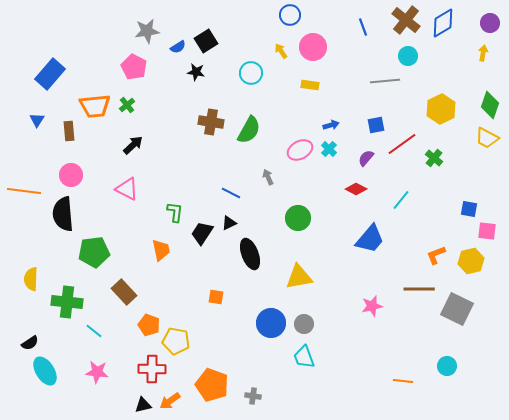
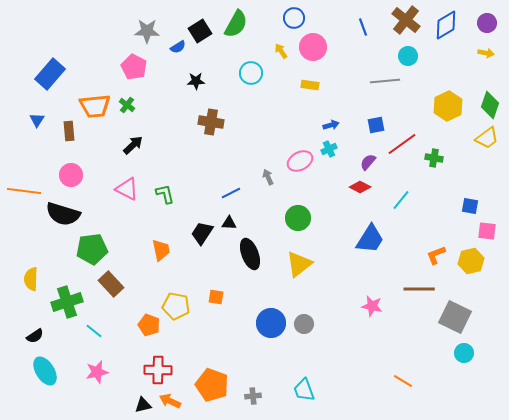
blue circle at (290, 15): moved 4 px right, 3 px down
blue diamond at (443, 23): moved 3 px right, 2 px down
purple circle at (490, 23): moved 3 px left
gray star at (147, 31): rotated 10 degrees clockwise
black square at (206, 41): moved 6 px left, 10 px up
yellow arrow at (483, 53): moved 3 px right; rotated 91 degrees clockwise
black star at (196, 72): moved 9 px down; rotated 12 degrees counterclockwise
green cross at (127, 105): rotated 14 degrees counterclockwise
yellow hexagon at (441, 109): moved 7 px right, 3 px up
green semicircle at (249, 130): moved 13 px left, 106 px up
yellow trapezoid at (487, 138): rotated 65 degrees counterclockwise
cyan cross at (329, 149): rotated 21 degrees clockwise
pink ellipse at (300, 150): moved 11 px down
purple semicircle at (366, 158): moved 2 px right, 4 px down
green cross at (434, 158): rotated 30 degrees counterclockwise
red diamond at (356, 189): moved 4 px right, 2 px up
blue line at (231, 193): rotated 54 degrees counterclockwise
blue square at (469, 209): moved 1 px right, 3 px up
green L-shape at (175, 212): moved 10 px left, 18 px up; rotated 20 degrees counterclockwise
black semicircle at (63, 214): rotated 68 degrees counterclockwise
black triangle at (229, 223): rotated 28 degrees clockwise
blue trapezoid at (370, 239): rotated 8 degrees counterclockwise
green pentagon at (94, 252): moved 2 px left, 3 px up
yellow triangle at (299, 277): moved 13 px up; rotated 28 degrees counterclockwise
brown rectangle at (124, 292): moved 13 px left, 8 px up
green cross at (67, 302): rotated 24 degrees counterclockwise
pink star at (372, 306): rotated 25 degrees clockwise
gray square at (457, 309): moved 2 px left, 8 px down
yellow pentagon at (176, 341): moved 35 px up
black semicircle at (30, 343): moved 5 px right, 7 px up
cyan trapezoid at (304, 357): moved 33 px down
cyan circle at (447, 366): moved 17 px right, 13 px up
red cross at (152, 369): moved 6 px right, 1 px down
pink star at (97, 372): rotated 20 degrees counterclockwise
orange line at (403, 381): rotated 24 degrees clockwise
gray cross at (253, 396): rotated 14 degrees counterclockwise
orange arrow at (170, 401): rotated 60 degrees clockwise
